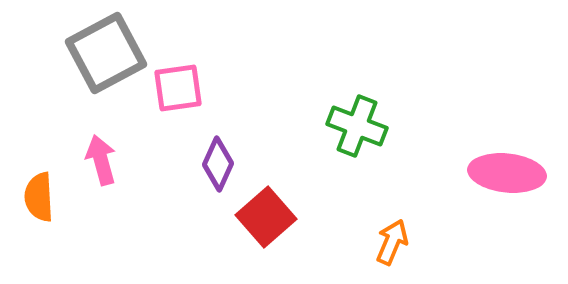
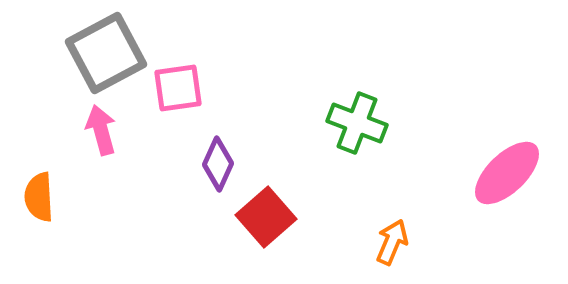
green cross: moved 3 px up
pink arrow: moved 30 px up
pink ellipse: rotated 50 degrees counterclockwise
